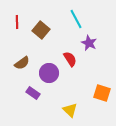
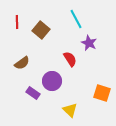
purple circle: moved 3 px right, 8 px down
